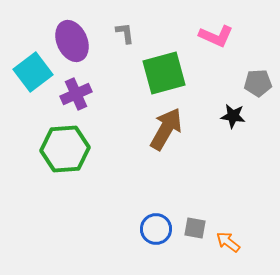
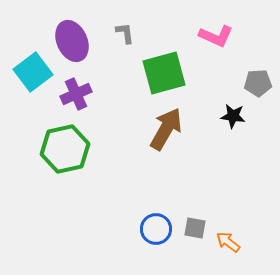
green hexagon: rotated 9 degrees counterclockwise
